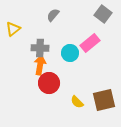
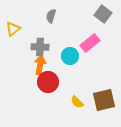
gray semicircle: moved 2 px left, 1 px down; rotated 24 degrees counterclockwise
gray cross: moved 1 px up
cyan circle: moved 3 px down
red circle: moved 1 px left, 1 px up
